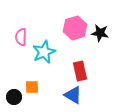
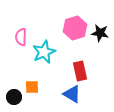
blue triangle: moved 1 px left, 1 px up
